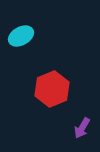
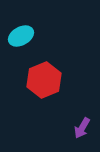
red hexagon: moved 8 px left, 9 px up
